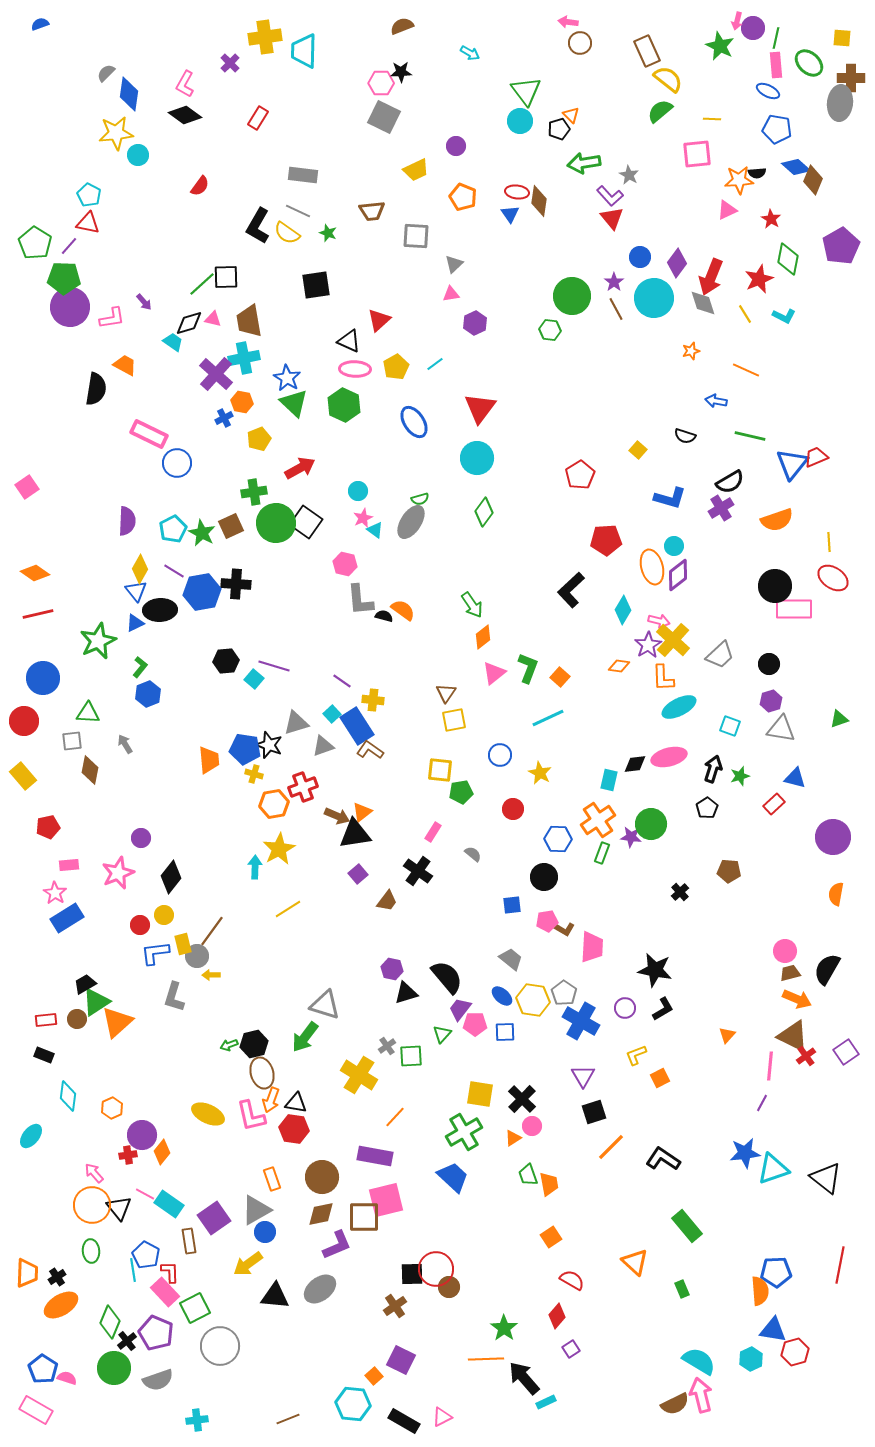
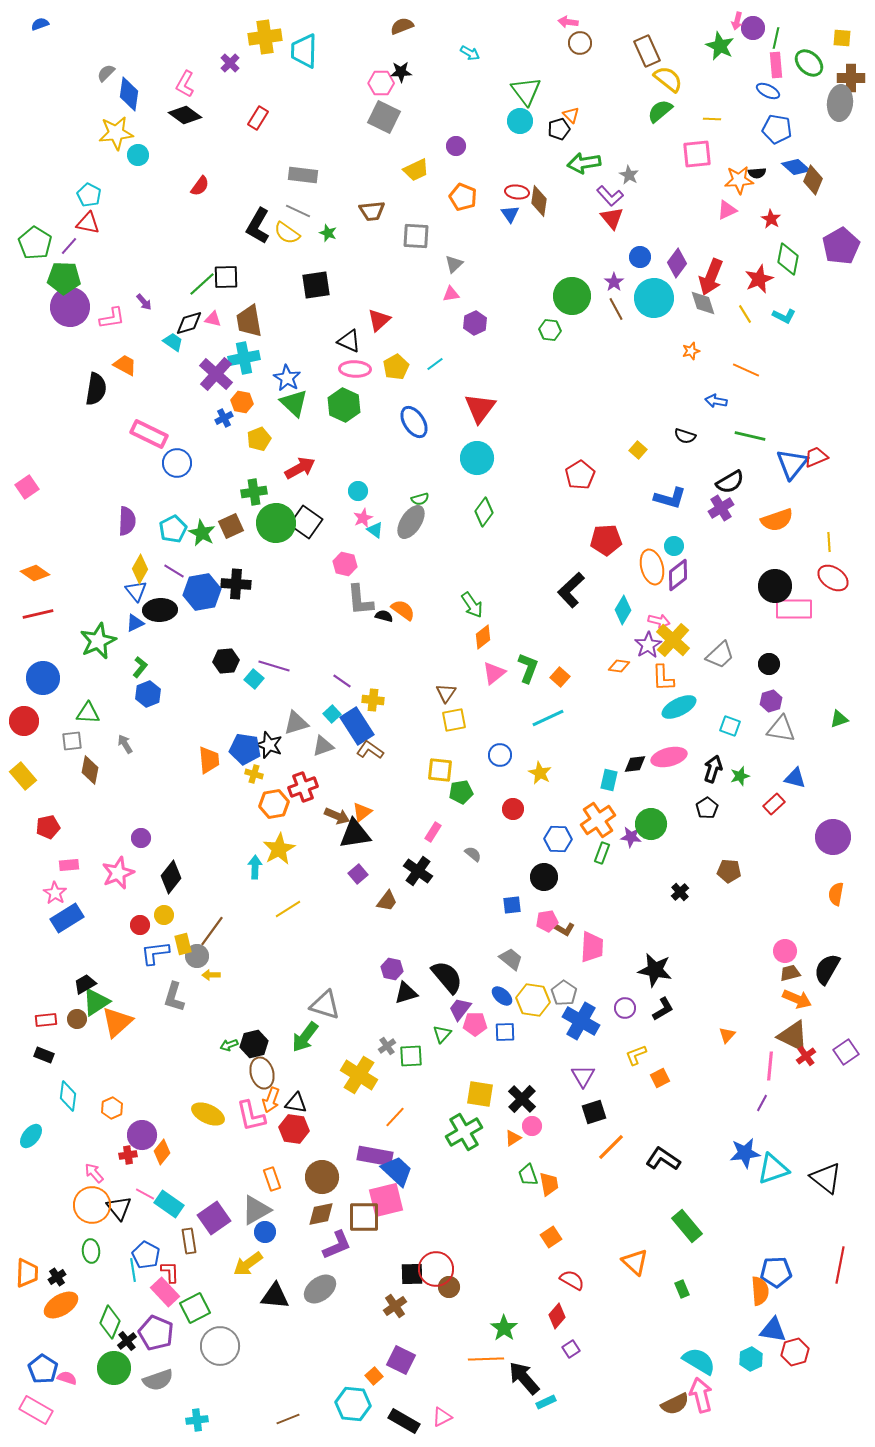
blue trapezoid at (453, 1177): moved 56 px left, 6 px up
